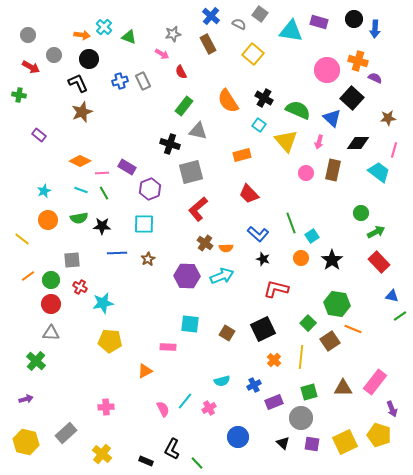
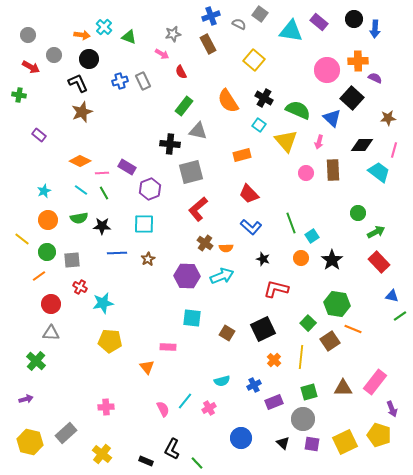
blue cross at (211, 16): rotated 30 degrees clockwise
purple rectangle at (319, 22): rotated 24 degrees clockwise
yellow square at (253, 54): moved 1 px right, 6 px down
orange cross at (358, 61): rotated 18 degrees counterclockwise
black diamond at (358, 143): moved 4 px right, 2 px down
black cross at (170, 144): rotated 12 degrees counterclockwise
brown rectangle at (333, 170): rotated 15 degrees counterclockwise
cyan line at (81, 190): rotated 16 degrees clockwise
green circle at (361, 213): moved 3 px left
blue L-shape at (258, 234): moved 7 px left, 7 px up
orange line at (28, 276): moved 11 px right
green circle at (51, 280): moved 4 px left, 28 px up
cyan square at (190, 324): moved 2 px right, 6 px up
orange triangle at (145, 371): moved 2 px right, 4 px up; rotated 42 degrees counterclockwise
gray circle at (301, 418): moved 2 px right, 1 px down
blue circle at (238, 437): moved 3 px right, 1 px down
yellow hexagon at (26, 442): moved 4 px right
